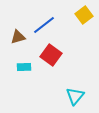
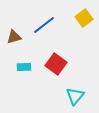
yellow square: moved 3 px down
brown triangle: moved 4 px left
red square: moved 5 px right, 9 px down
